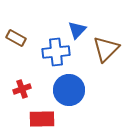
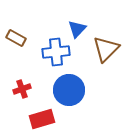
blue triangle: moved 1 px up
red rectangle: rotated 15 degrees counterclockwise
